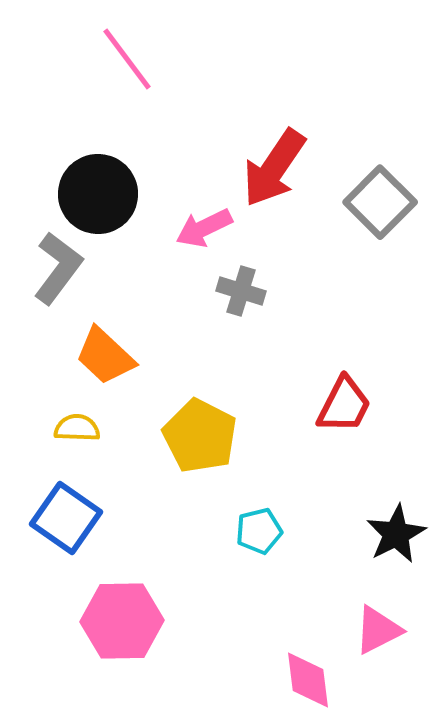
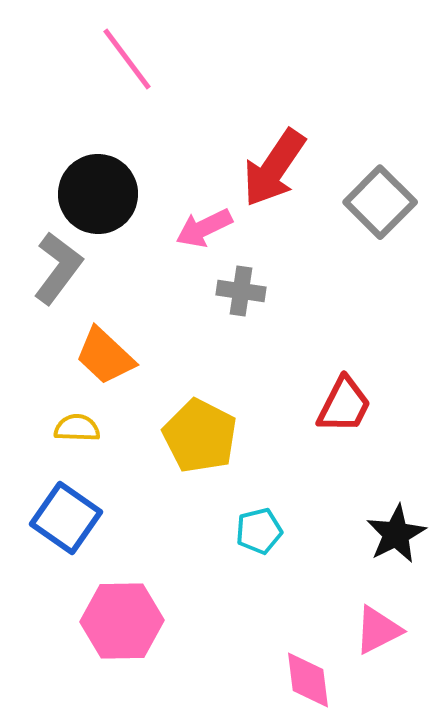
gray cross: rotated 9 degrees counterclockwise
